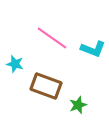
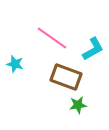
cyan L-shape: rotated 50 degrees counterclockwise
brown rectangle: moved 20 px right, 9 px up
green star: rotated 12 degrees clockwise
